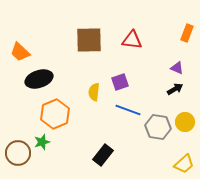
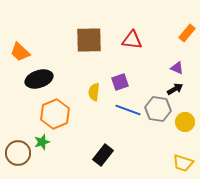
orange rectangle: rotated 18 degrees clockwise
gray hexagon: moved 18 px up
yellow trapezoid: moved 1 px left, 1 px up; rotated 60 degrees clockwise
